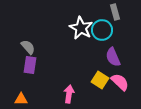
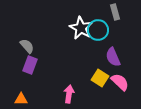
cyan circle: moved 4 px left
gray semicircle: moved 1 px left, 1 px up
purple rectangle: rotated 12 degrees clockwise
yellow square: moved 2 px up
